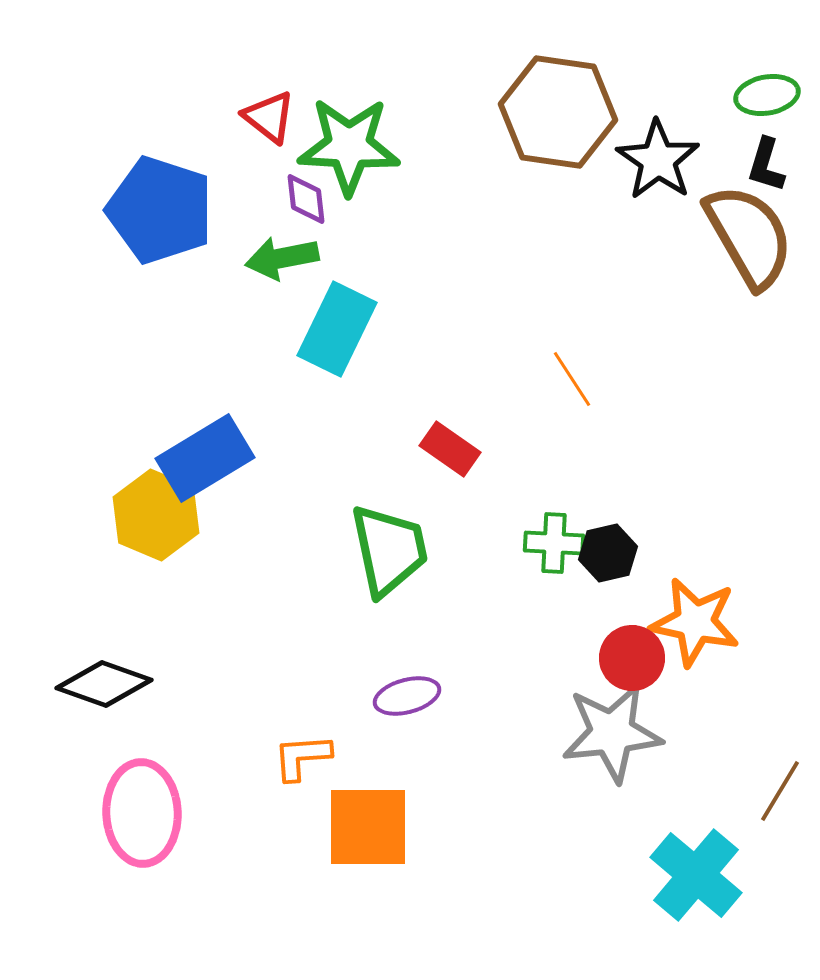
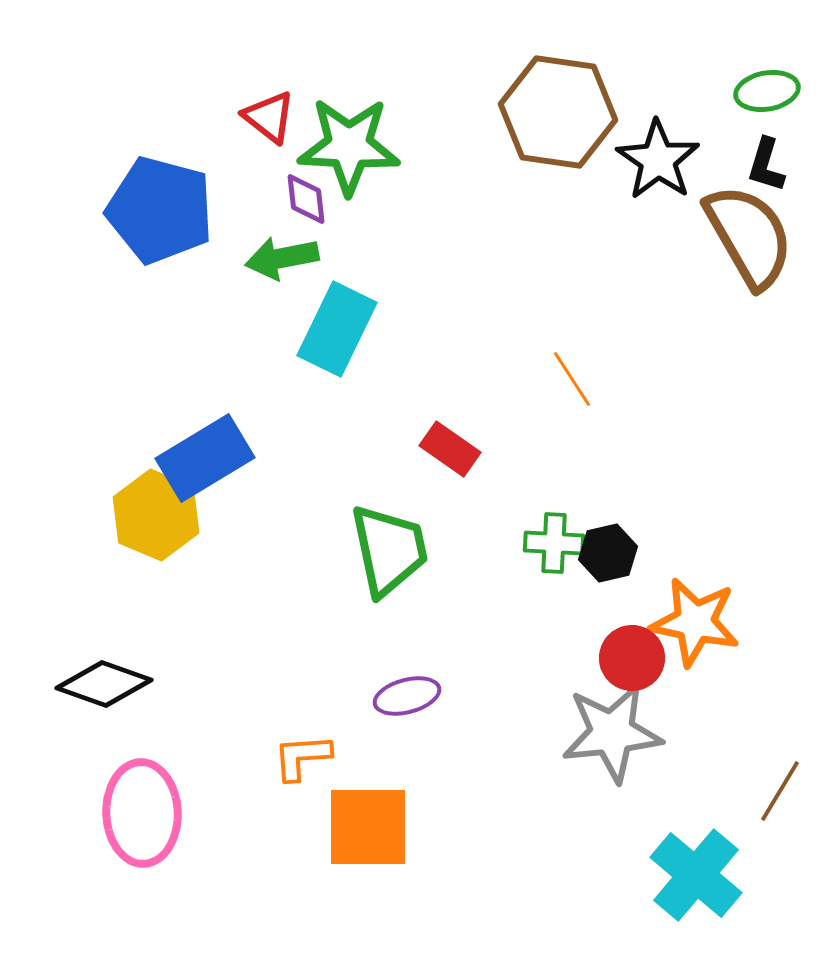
green ellipse: moved 4 px up
blue pentagon: rotated 3 degrees counterclockwise
